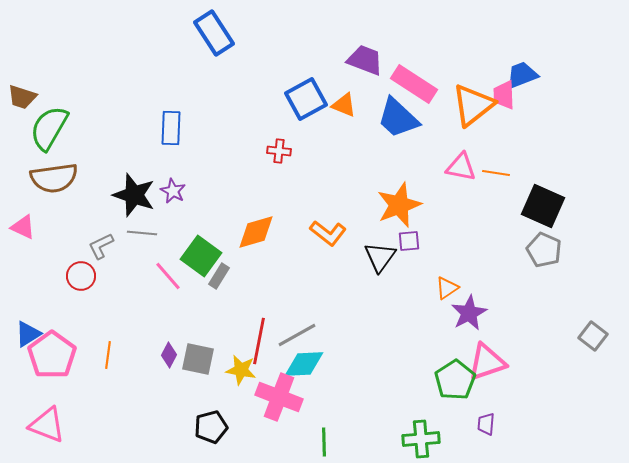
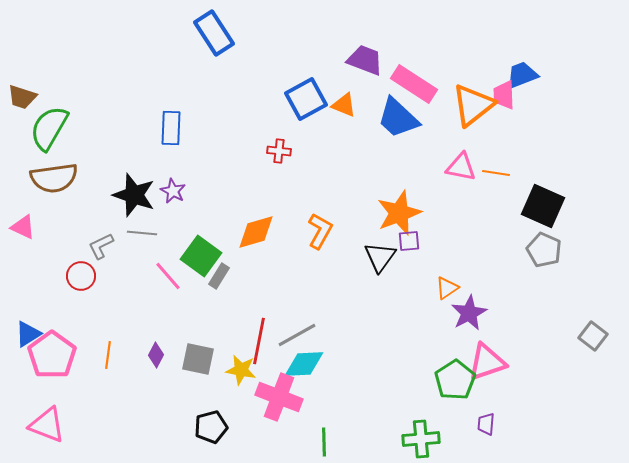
orange star at (399, 205): moved 8 px down
orange L-shape at (328, 233): moved 8 px left, 2 px up; rotated 99 degrees counterclockwise
purple diamond at (169, 355): moved 13 px left
